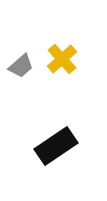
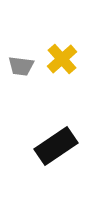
gray trapezoid: rotated 48 degrees clockwise
